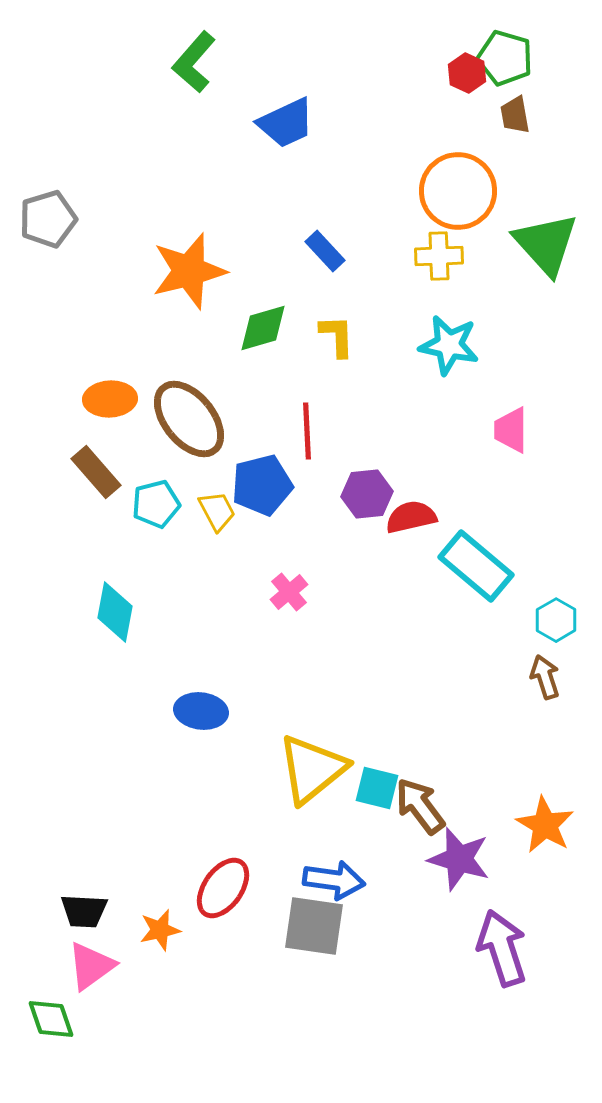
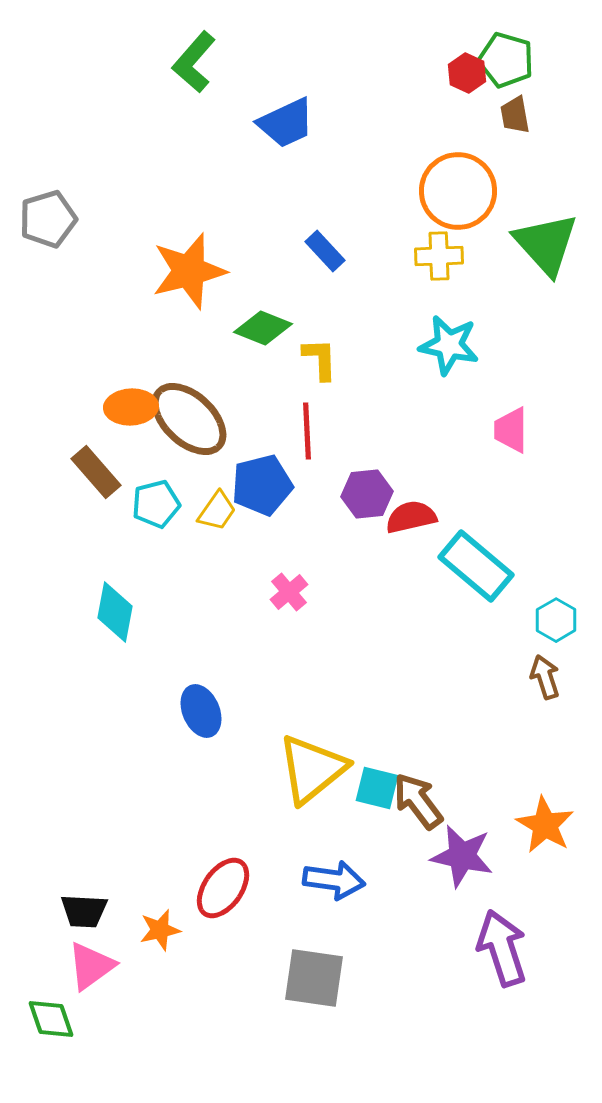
green pentagon at (505, 58): moved 1 px right, 2 px down
green diamond at (263, 328): rotated 38 degrees clockwise
yellow L-shape at (337, 336): moved 17 px left, 23 px down
orange ellipse at (110, 399): moved 21 px right, 8 px down
brown ellipse at (189, 419): rotated 8 degrees counterclockwise
yellow trapezoid at (217, 511): rotated 63 degrees clockwise
blue ellipse at (201, 711): rotated 60 degrees clockwise
brown arrow at (420, 806): moved 2 px left, 5 px up
purple star at (459, 859): moved 3 px right, 3 px up; rotated 4 degrees counterclockwise
gray square at (314, 926): moved 52 px down
